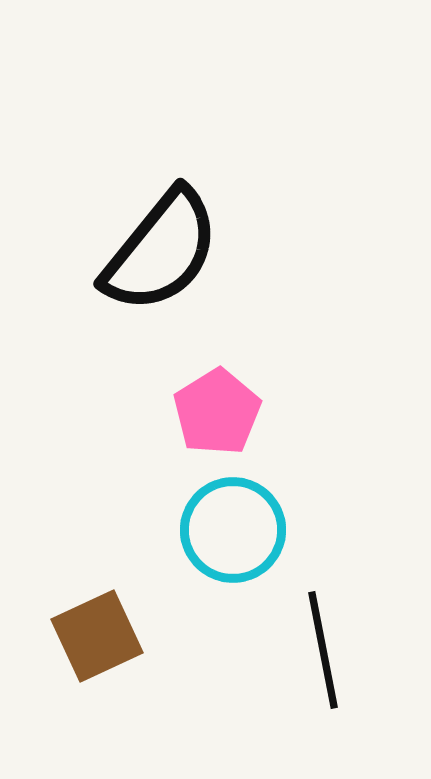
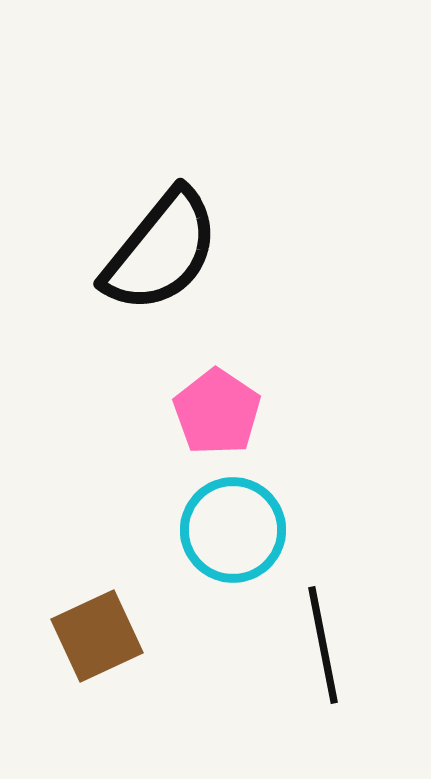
pink pentagon: rotated 6 degrees counterclockwise
black line: moved 5 px up
